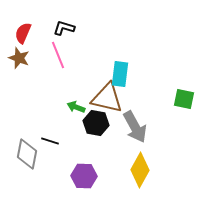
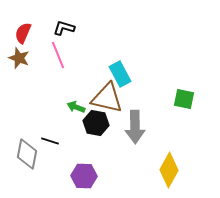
cyan rectangle: rotated 35 degrees counterclockwise
gray arrow: rotated 28 degrees clockwise
yellow diamond: moved 29 px right
